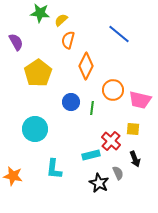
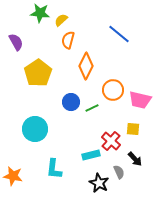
green line: rotated 56 degrees clockwise
black arrow: rotated 21 degrees counterclockwise
gray semicircle: moved 1 px right, 1 px up
